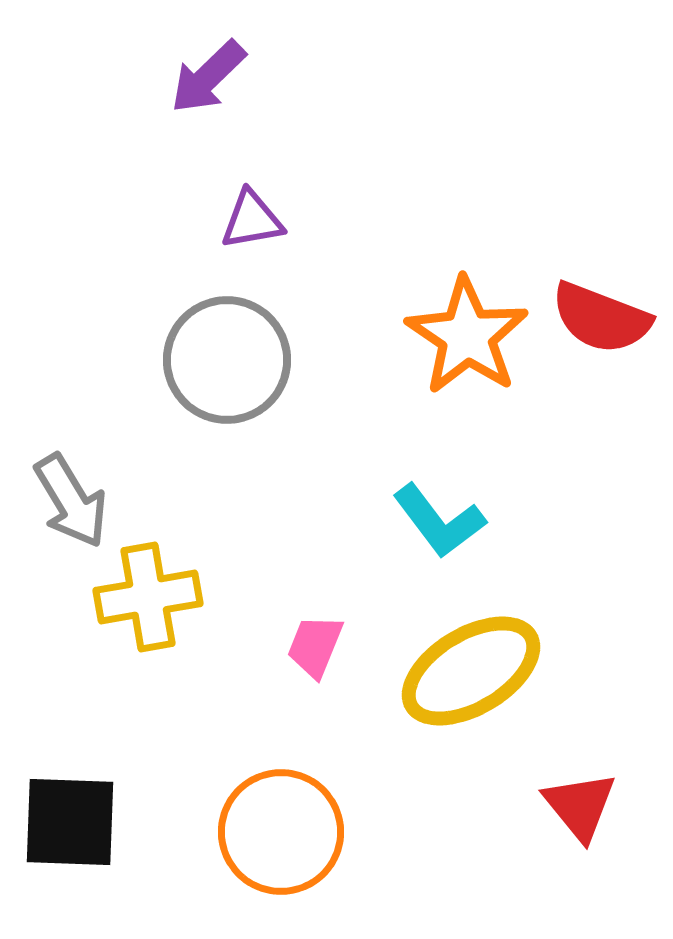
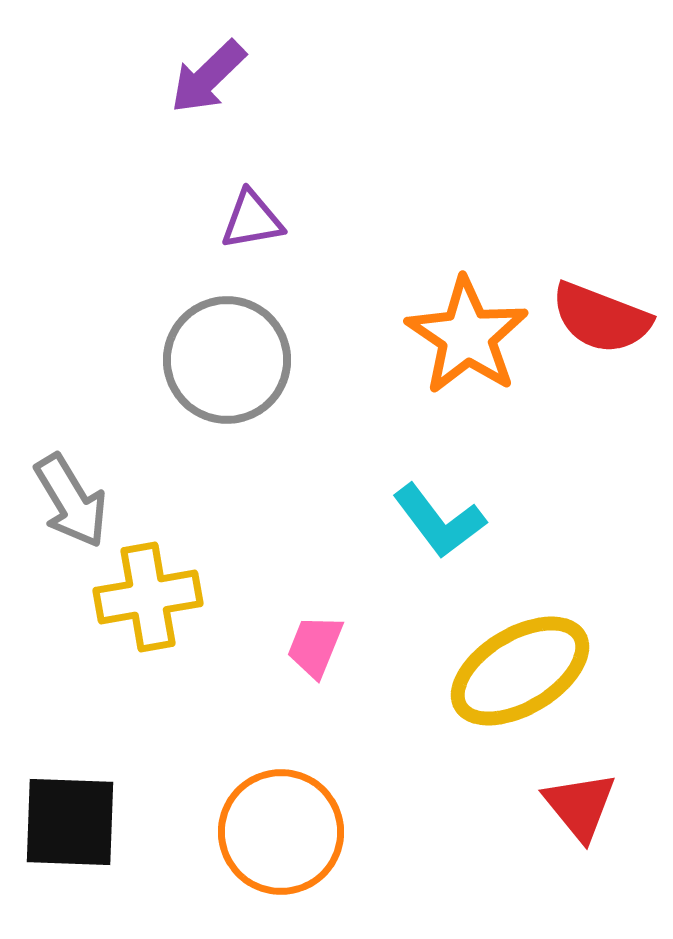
yellow ellipse: moved 49 px right
